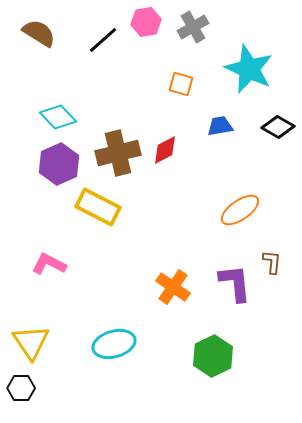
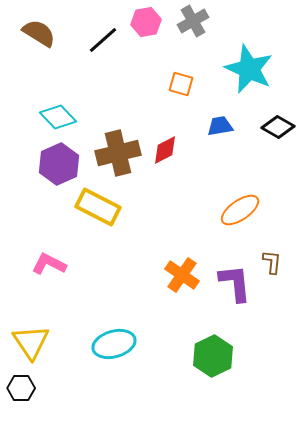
gray cross: moved 6 px up
orange cross: moved 9 px right, 12 px up
